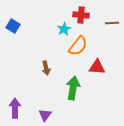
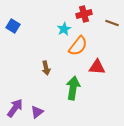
red cross: moved 3 px right, 1 px up; rotated 21 degrees counterclockwise
brown line: rotated 24 degrees clockwise
purple arrow: rotated 36 degrees clockwise
purple triangle: moved 8 px left, 3 px up; rotated 16 degrees clockwise
